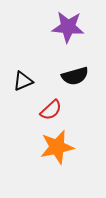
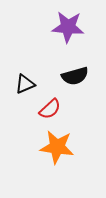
black triangle: moved 2 px right, 3 px down
red semicircle: moved 1 px left, 1 px up
orange star: rotated 20 degrees clockwise
